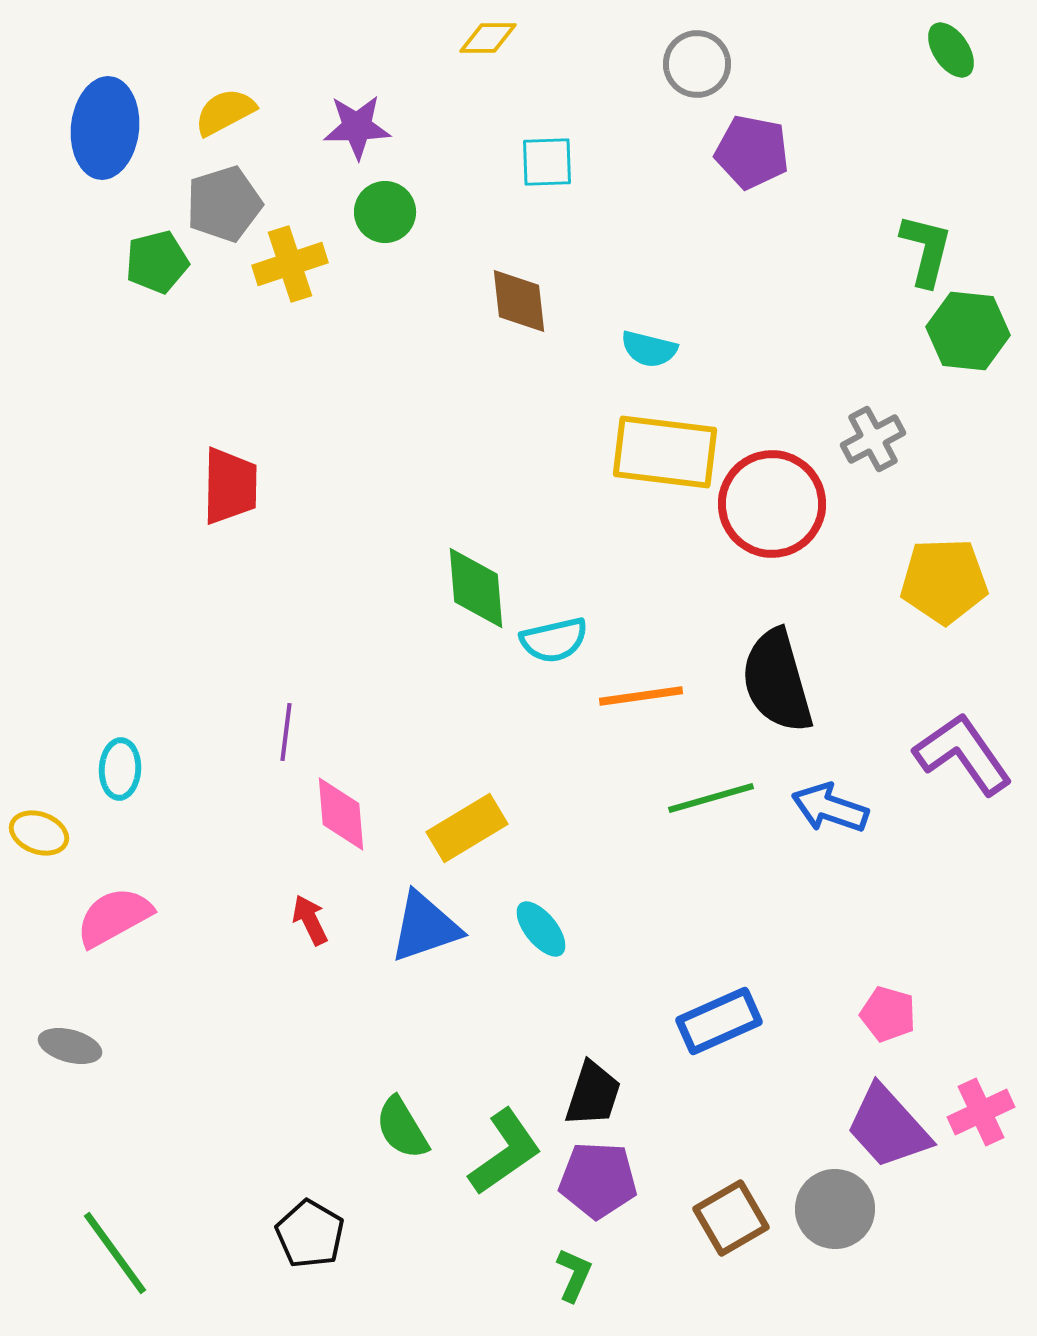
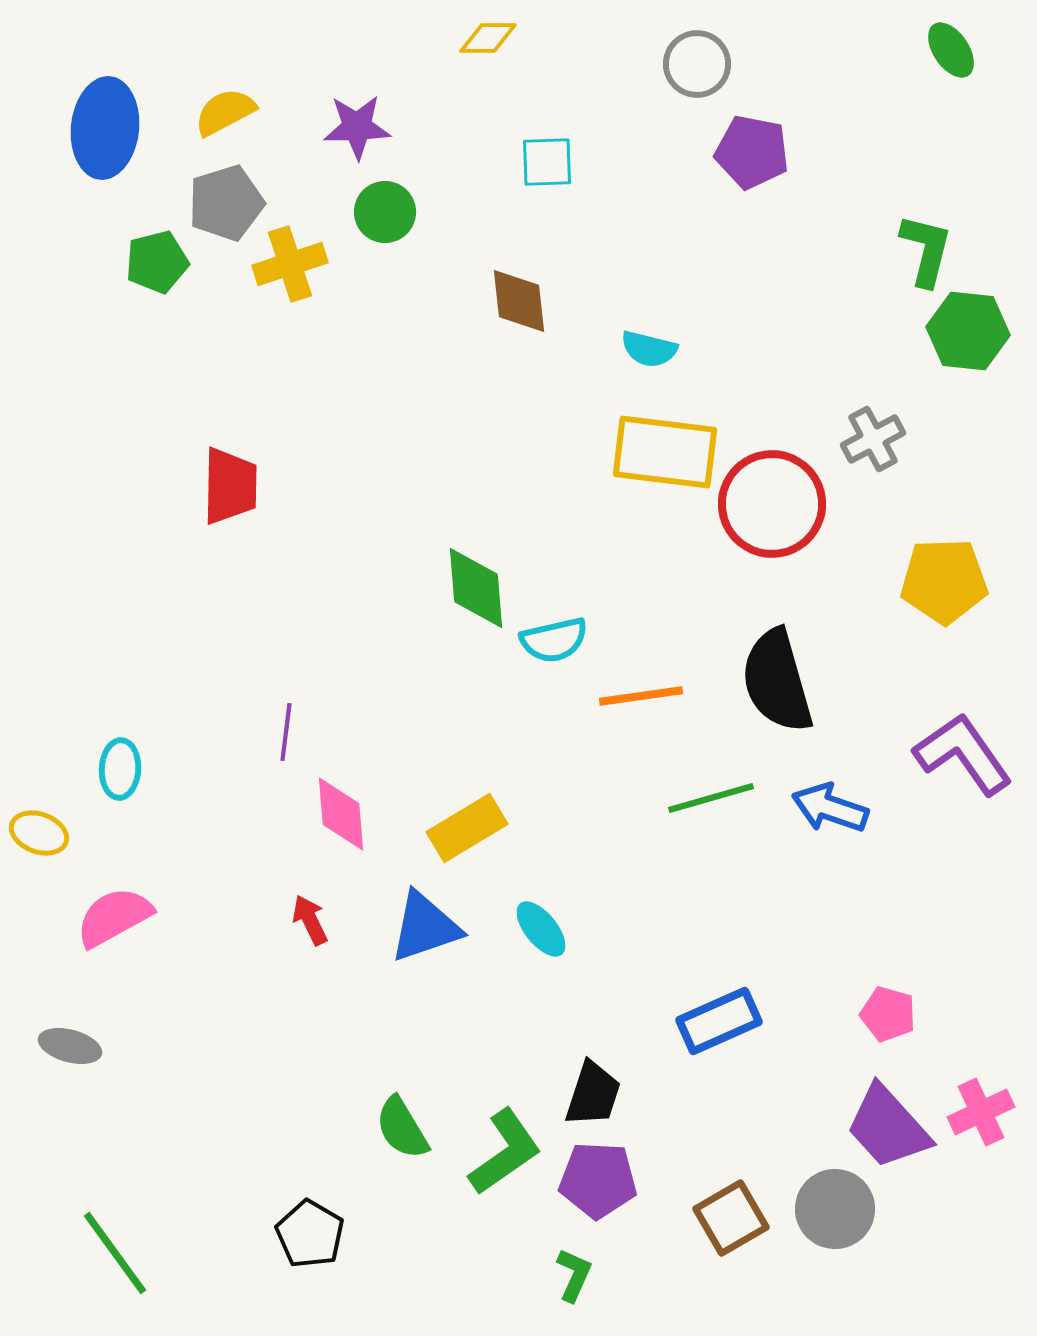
gray pentagon at (224, 204): moved 2 px right, 1 px up
